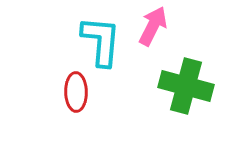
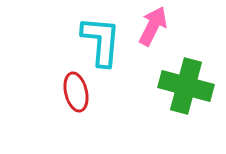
red ellipse: rotated 12 degrees counterclockwise
